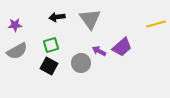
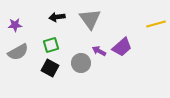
gray semicircle: moved 1 px right, 1 px down
black square: moved 1 px right, 2 px down
